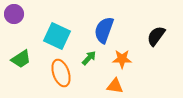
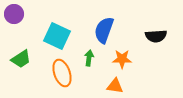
black semicircle: rotated 130 degrees counterclockwise
green arrow: rotated 35 degrees counterclockwise
orange ellipse: moved 1 px right
